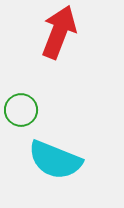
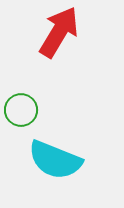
red arrow: rotated 10 degrees clockwise
